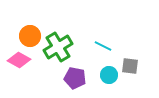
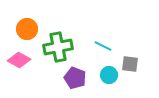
orange circle: moved 3 px left, 7 px up
green cross: rotated 20 degrees clockwise
gray square: moved 2 px up
purple pentagon: rotated 10 degrees clockwise
